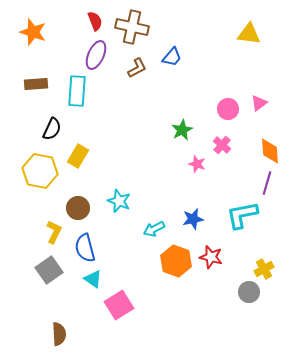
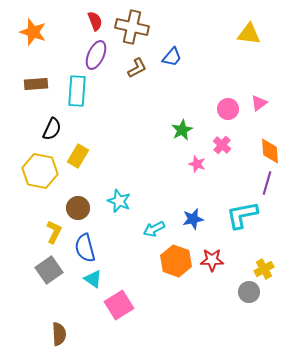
red star: moved 1 px right, 3 px down; rotated 15 degrees counterclockwise
